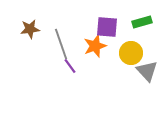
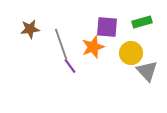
orange star: moved 2 px left, 1 px down
